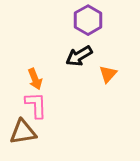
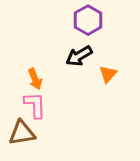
pink L-shape: moved 1 px left
brown triangle: moved 1 px left, 1 px down
